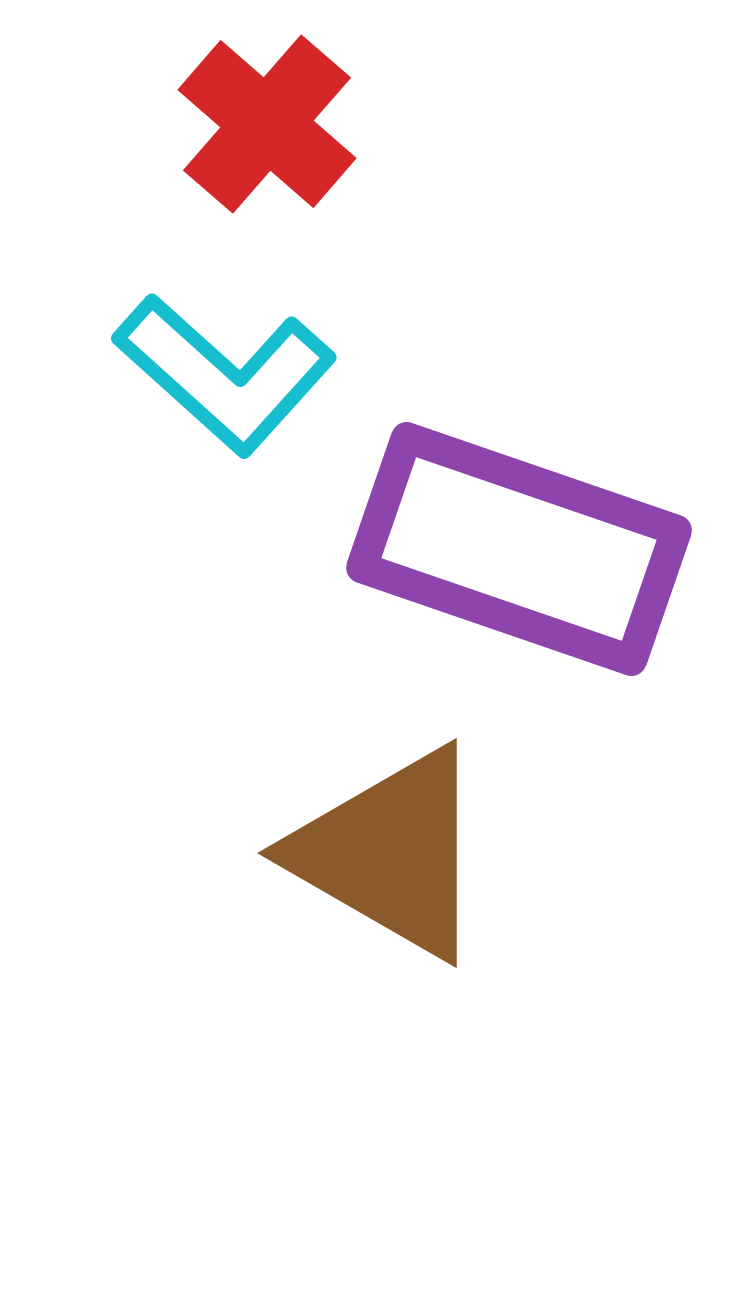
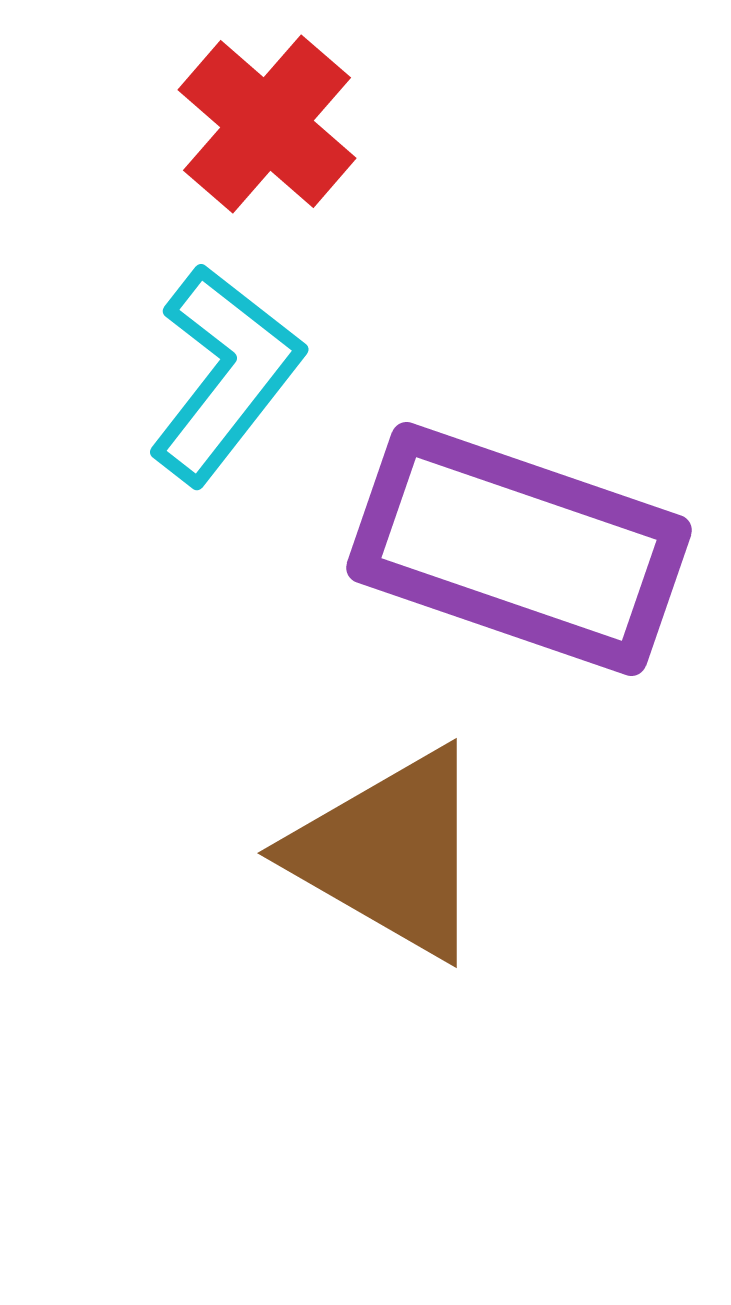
cyan L-shape: rotated 94 degrees counterclockwise
